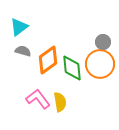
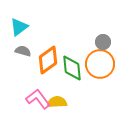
yellow semicircle: moved 3 px left; rotated 84 degrees counterclockwise
